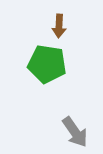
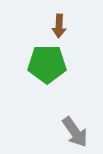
green pentagon: rotated 9 degrees counterclockwise
